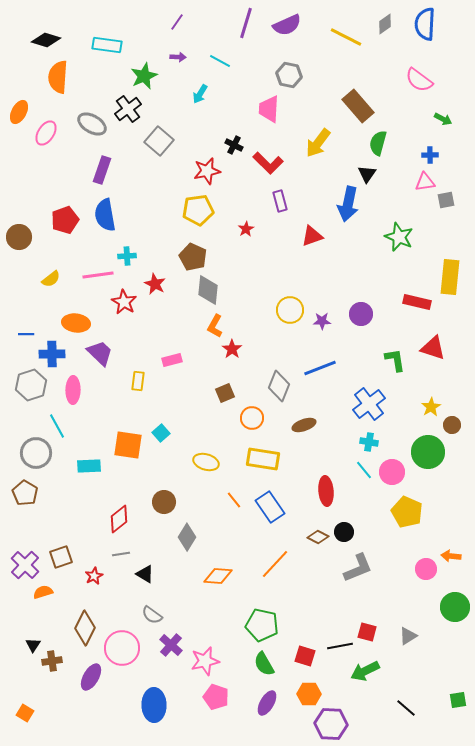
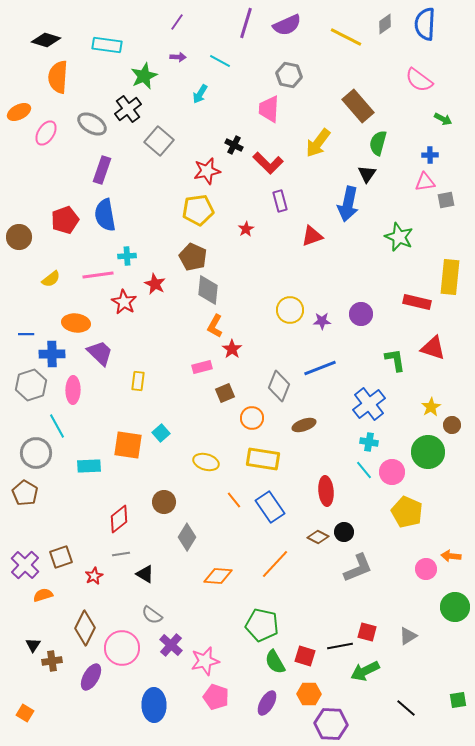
orange ellipse at (19, 112): rotated 35 degrees clockwise
pink rectangle at (172, 360): moved 30 px right, 7 px down
orange semicircle at (43, 592): moved 3 px down
green semicircle at (264, 664): moved 11 px right, 2 px up
